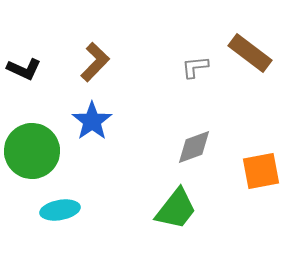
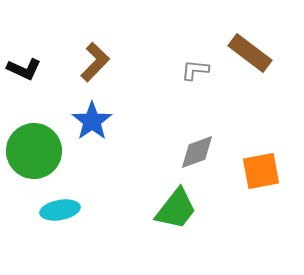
gray L-shape: moved 3 px down; rotated 12 degrees clockwise
gray diamond: moved 3 px right, 5 px down
green circle: moved 2 px right
